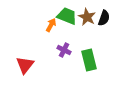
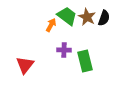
green trapezoid: rotated 15 degrees clockwise
purple cross: rotated 24 degrees counterclockwise
green rectangle: moved 4 px left, 1 px down
